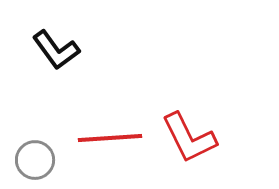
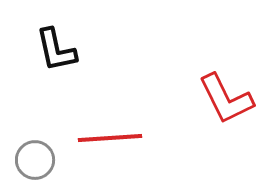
black L-shape: rotated 24 degrees clockwise
red L-shape: moved 37 px right, 39 px up
